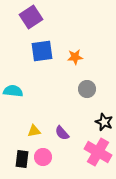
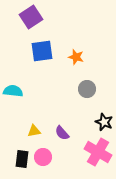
orange star: moved 1 px right; rotated 21 degrees clockwise
